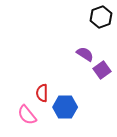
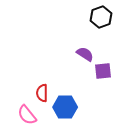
purple square: moved 1 px right, 1 px down; rotated 30 degrees clockwise
